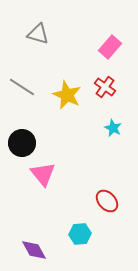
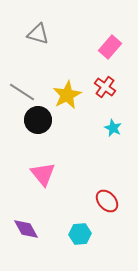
gray line: moved 5 px down
yellow star: rotated 20 degrees clockwise
black circle: moved 16 px right, 23 px up
purple diamond: moved 8 px left, 21 px up
